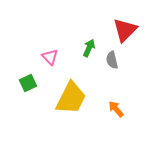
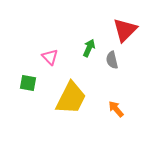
green square: rotated 36 degrees clockwise
